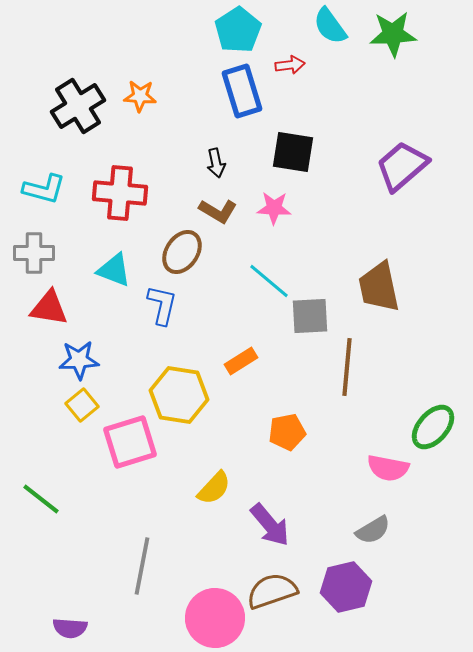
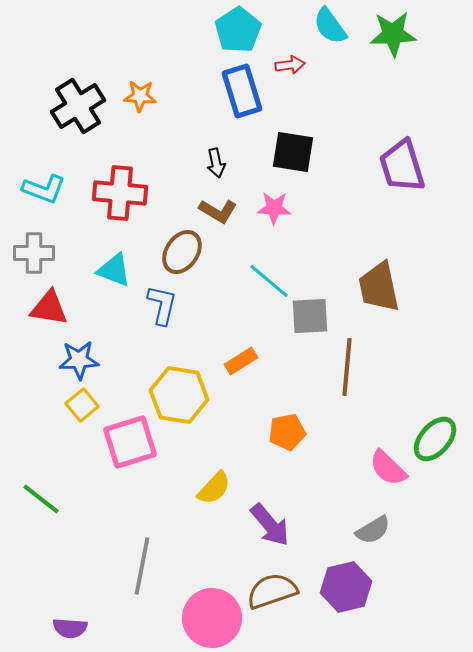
purple trapezoid: rotated 66 degrees counterclockwise
cyan L-shape: rotated 6 degrees clockwise
green ellipse: moved 2 px right, 12 px down
pink semicircle: rotated 33 degrees clockwise
pink circle: moved 3 px left
